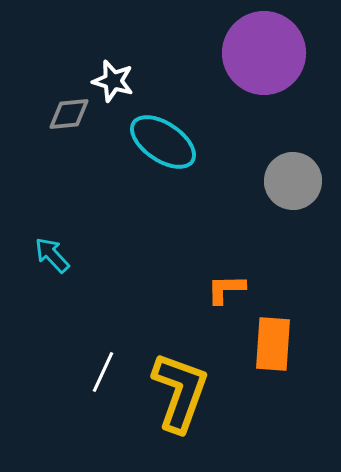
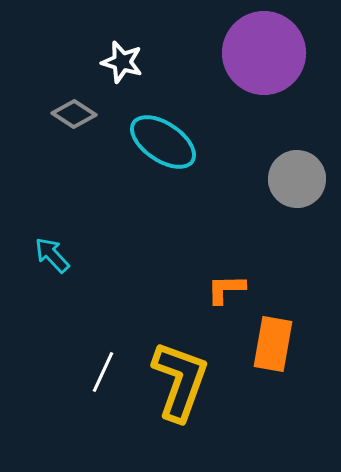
white star: moved 9 px right, 19 px up
gray diamond: moved 5 px right; rotated 39 degrees clockwise
gray circle: moved 4 px right, 2 px up
orange rectangle: rotated 6 degrees clockwise
yellow L-shape: moved 11 px up
